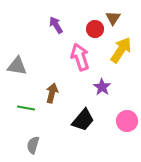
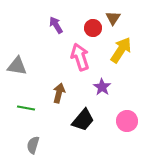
red circle: moved 2 px left, 1 px up
brown arrow: moved 7 px right
